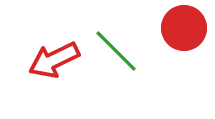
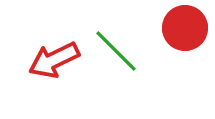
red circle: moved 1 px right
